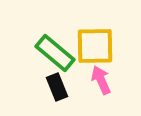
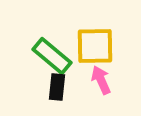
green rectangle: moved 3 px left, 3 px down
black rectangle: rotated 28 degrees clockwise
